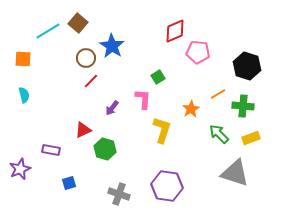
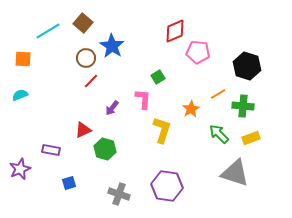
brown square: moved 5 px right
cyan semicircle: moved 4 px left; rotated 98 degrees counterclockwise
